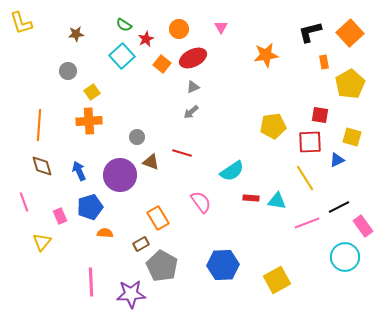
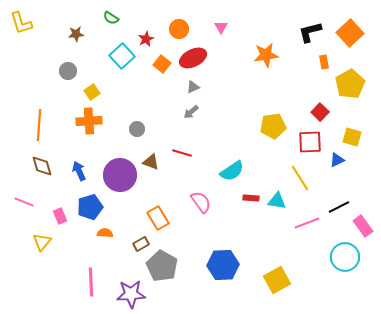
green semicircle at (124, 25): moved 13 px left, 7 px up
red square at (320, 115): moved 3 px up; rotated 36 degrees clockwise
gray circle at (137, 137): moved 8 px up
yellow line at (305, 178): moved 5 px left
pink line at (24, 202): rotated 48 degrees counterclockwise
